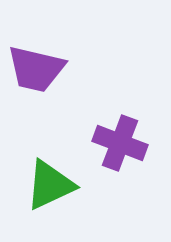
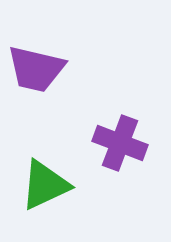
green triangle: moved 5 px left
